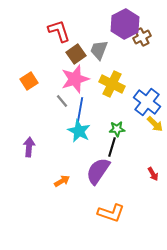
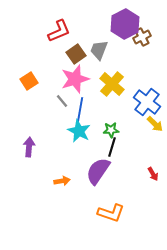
red L-shape: rotated 85 degrees clockwise
yellow cross: rotated 15 degrees clockwise
green star: moved 6 px left, 1 px down
orange arrow: rotated 21 degrees clockwise
